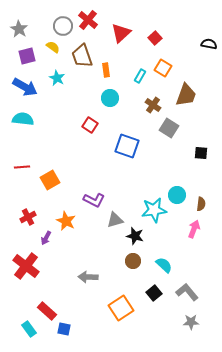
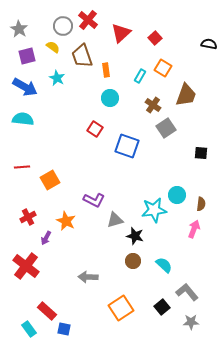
red square at (90, 125): moved 5 px right, 4 px down
gray square at (169, 128): moved 3 px left; rotated 24 degrees clockwise
black square at (154, 293): moved 8 px right, 14 px down
